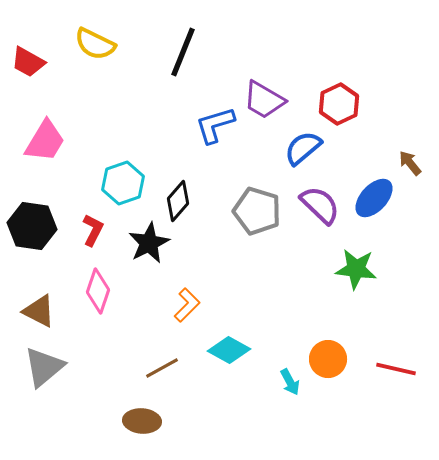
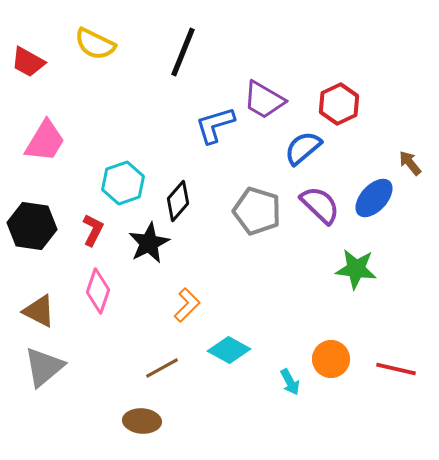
orange circle: moved 3 px right
